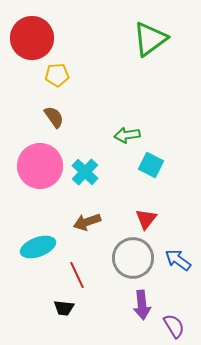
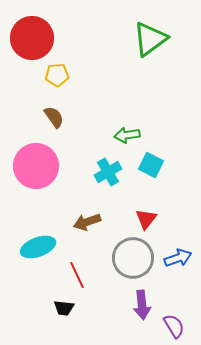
pink circle: moved 4 px left
cyan cross: moved 23 px right; rotated 16 degrees clockwise
blue arrow: moved 2 px up; rotated 124 degrees clockwise
